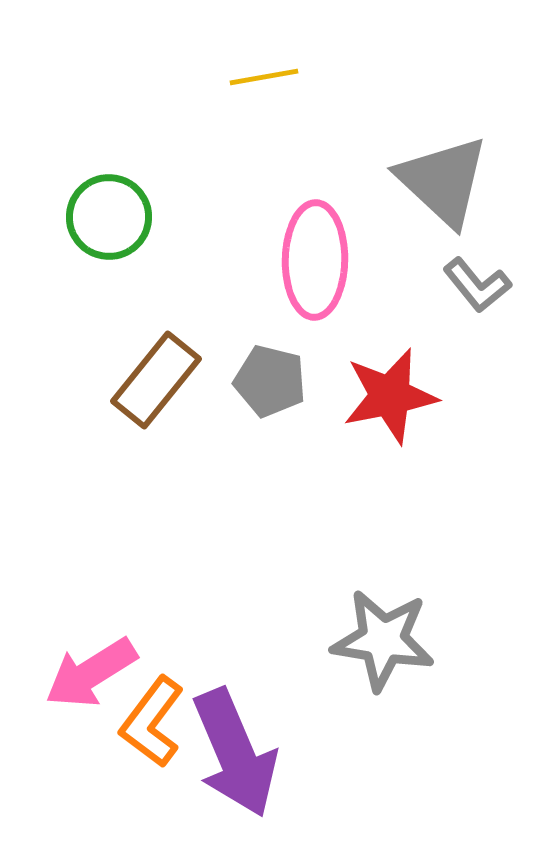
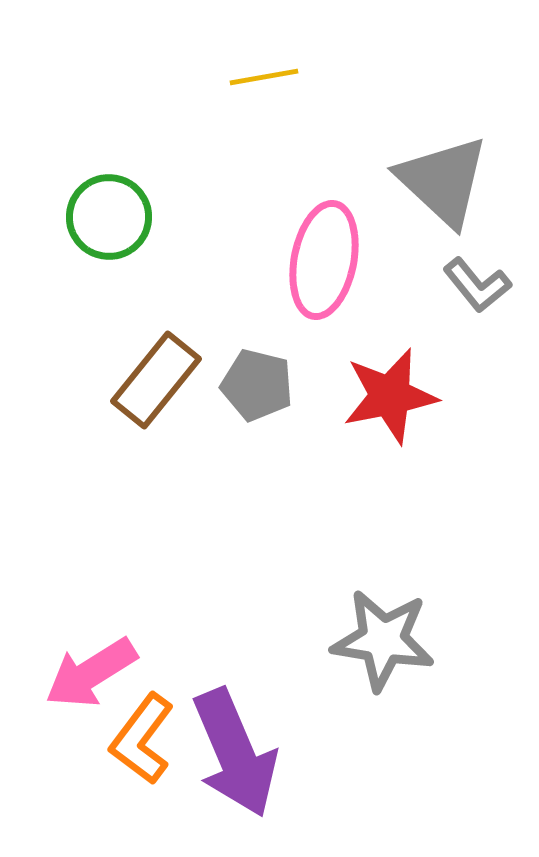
pink ellipse: moved 9 px right; rotated 10 degrees clockwise
gray pentagon: moved 13 px left, 4 px down
orange L-shape: moved 10 px left, 17 px down
